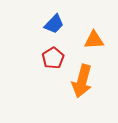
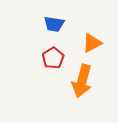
blue trapezoid: rotated 55 degrees clockwise
orange triangle: moved 2 px left, 3 px down; rotated 25 degrees counterclockwise
